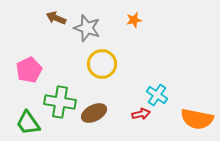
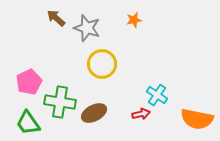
brown arrow: rotated 18 degrees clockwise
pink pentagon: moved 12 px down
